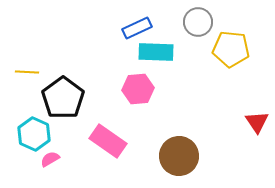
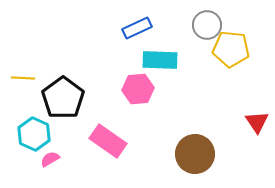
gray circle: moved 9 px right, 3 px down
cyan rectangle: moved 4 px right, 8 px down
yellow line: moved 4 px left, 6 px down
brown circle: moved 16 px right, 2 px up
